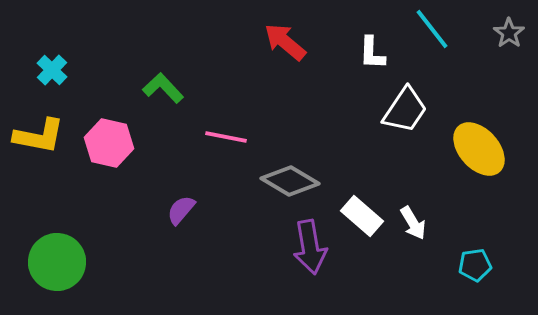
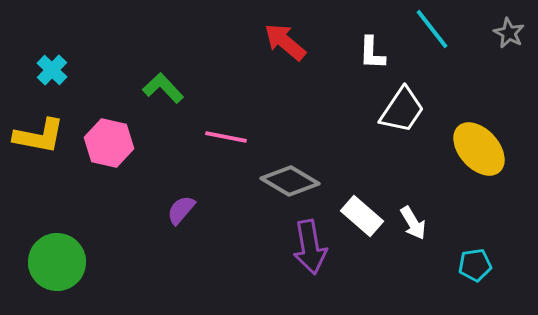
gray star: rotated 8 degrees counterclockwise
white trapezoid: moved 3 px left
